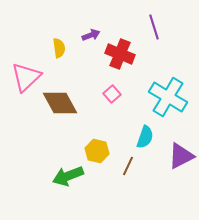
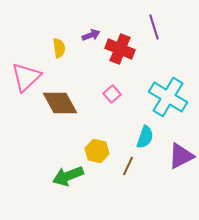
red cross: moved 5 px up
